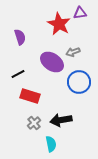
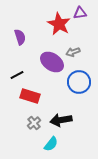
black line: moved 1 px left, 1 px down
cyan semicircle: rotated 49 degrees clockwise
